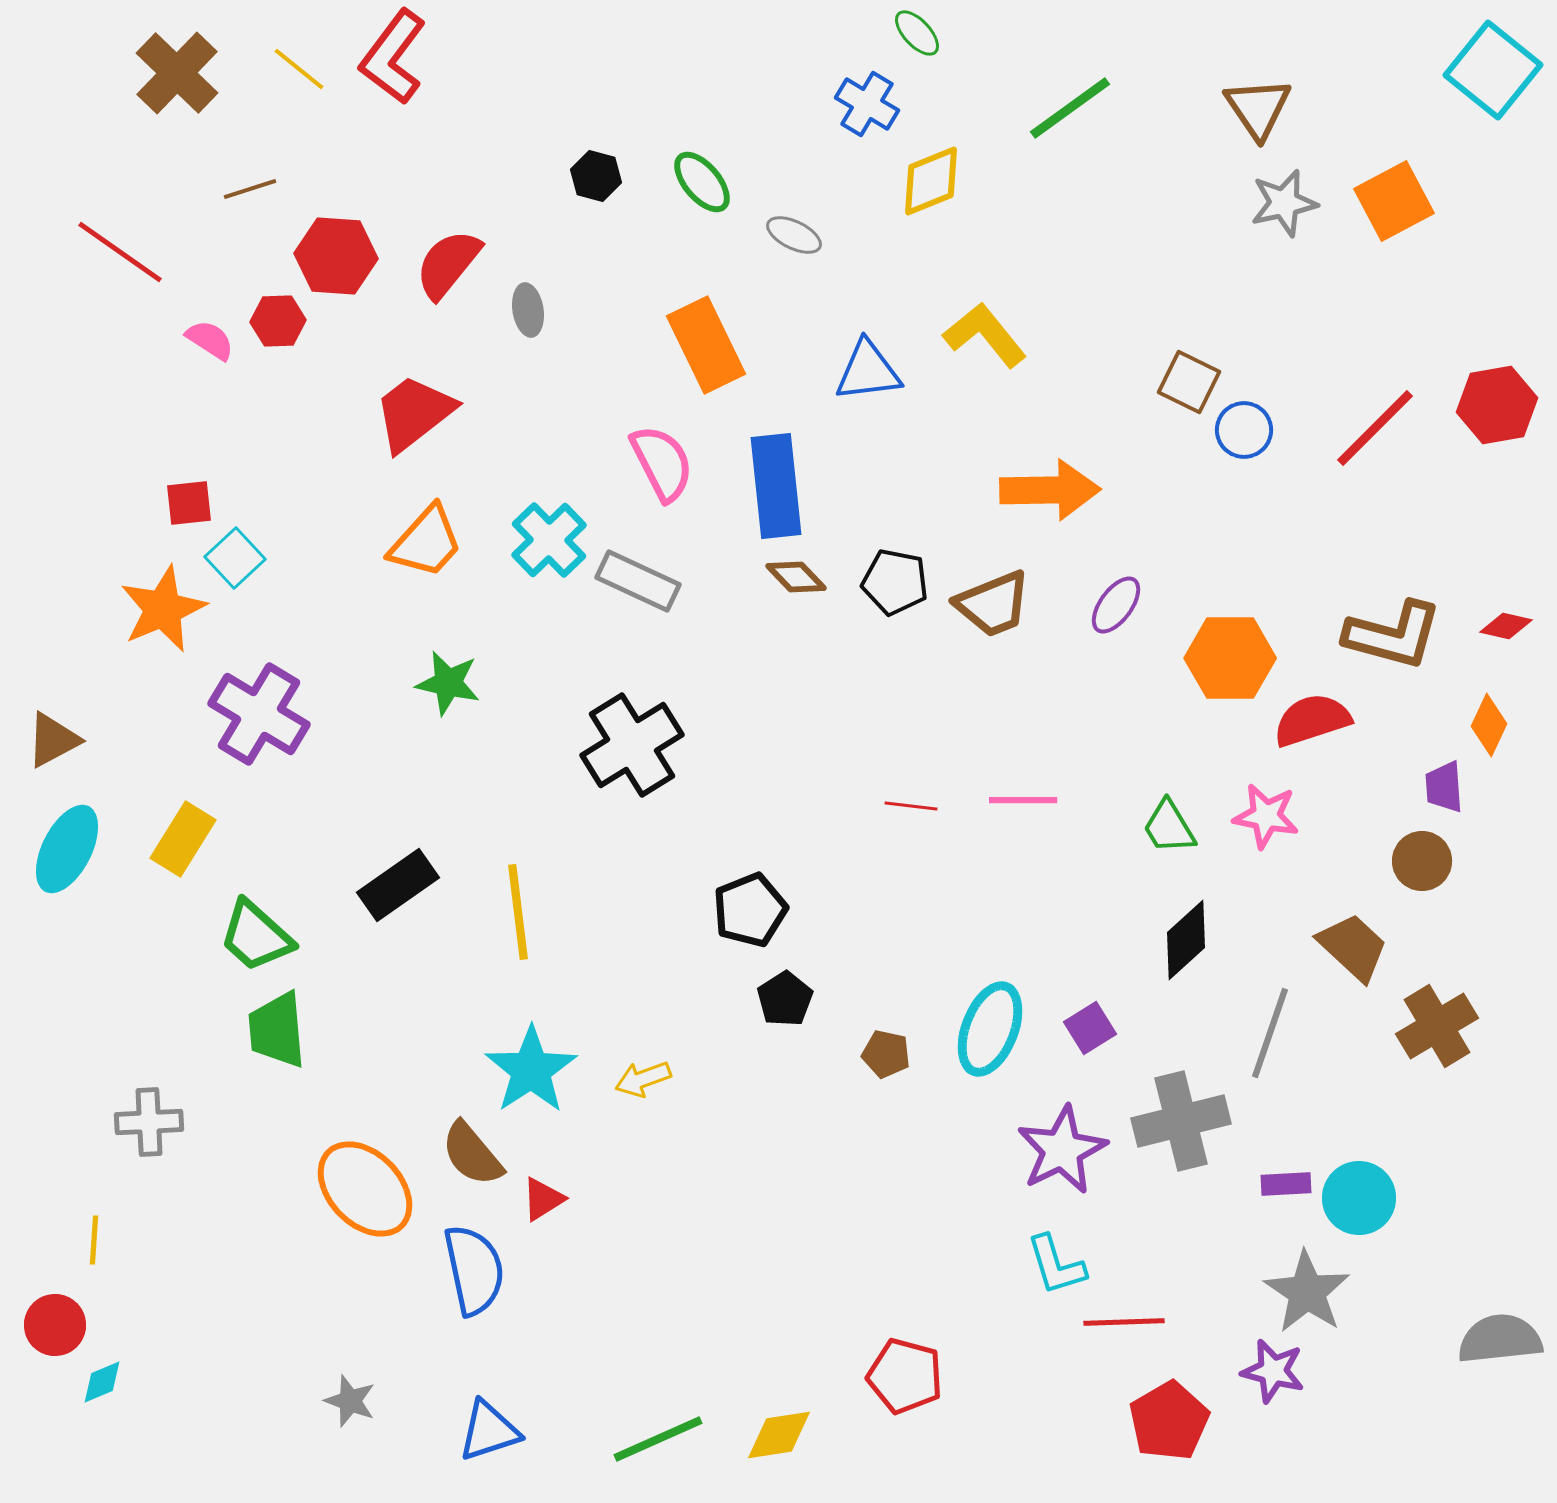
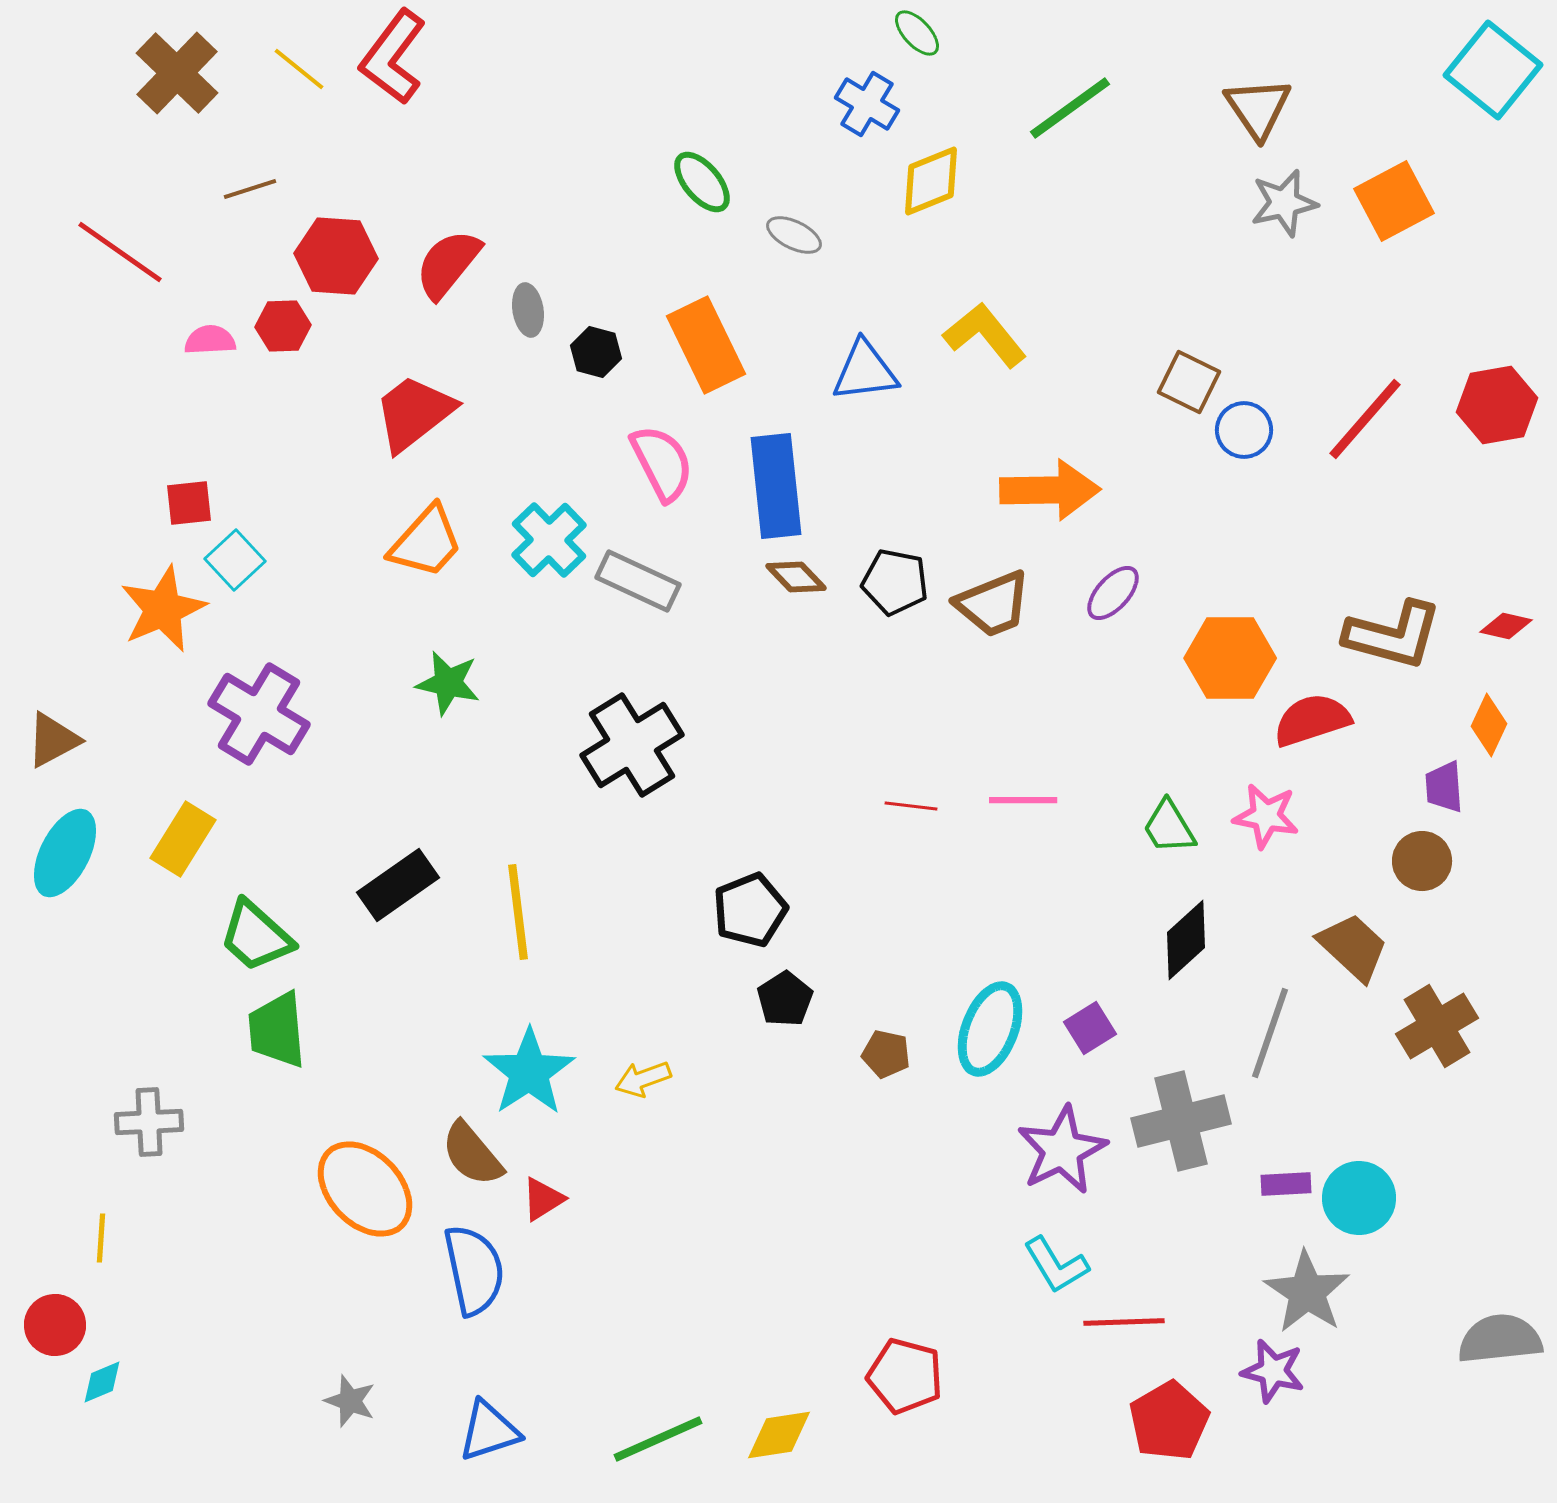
black hexagon at (596, 176): moved 176 px down
red hexagon at (278, 321): moved 5 px right, 5 px down
pink semicircle at (210, 340): rotated 36 degrees counterclockwise
blue triangle at (868, 371): moved 3 px left
red line at (1375, 428): moved 10 px left, 9 px up; rotated 4 degrees counterclockwise
cyan square at (235, 558): moved 2 px down
purple ellipse at (1116, 605): moved 3 px left, 12 px up; rotated 6 degrees clockwise
cyan ellipse at (67, 849): moved 2 px left, 4 px down
cyan star at (531, 1070): moved 2 px left, 2 px down
yellow line at (94, 1240): moved 7 px right, 2 px up
cyan L-shape at (1056, 1265): rotated 14 degrees counterclockwise
